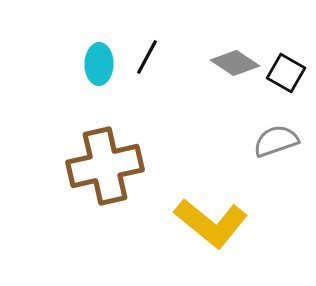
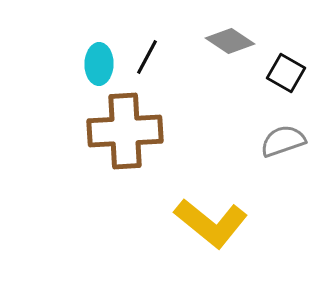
gray diamond: moved 5 px left, 22 px up
gray semicircle: moved 7 px right
brown cross: moved 20 px right, 35 px up; rotated 10 degrees clockwise
